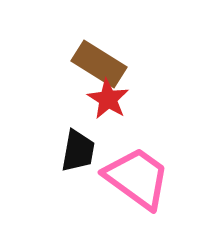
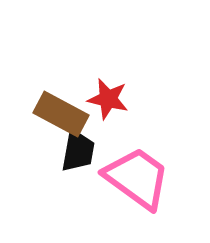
brown rectangle: moved 38 px left, 50 px down; rotated 4 degrees counterclockwise
red star: rotated 18 degrees counterclockwise
